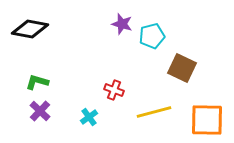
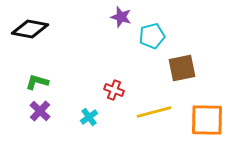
purple star: moved 1 px left, 7 px up
brown square: rotated 36 degrees counterclockwise
